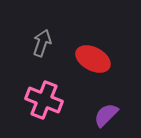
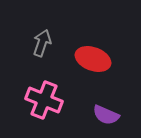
red ellipse: rotated 8 degrees counterclockwise
purple semicircle: rotated 112 degrees counterclockwise
